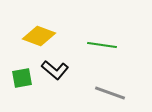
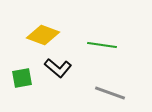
yellow diamond: moved 4 px right, 1 px up
black L-shape: moved 3 px right, 2 px up
